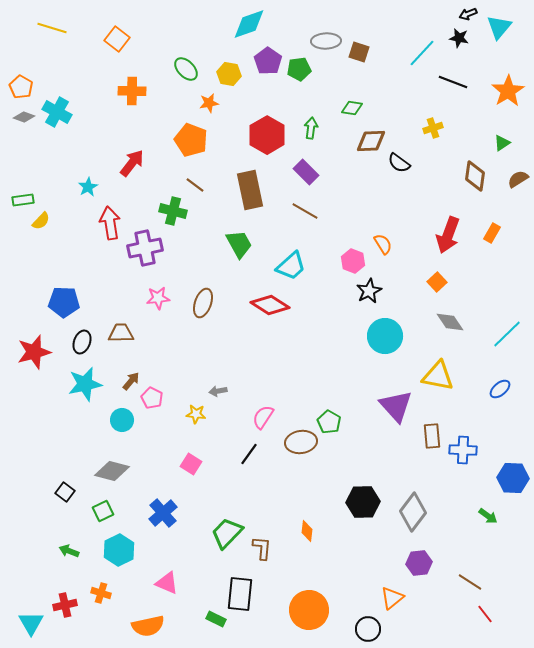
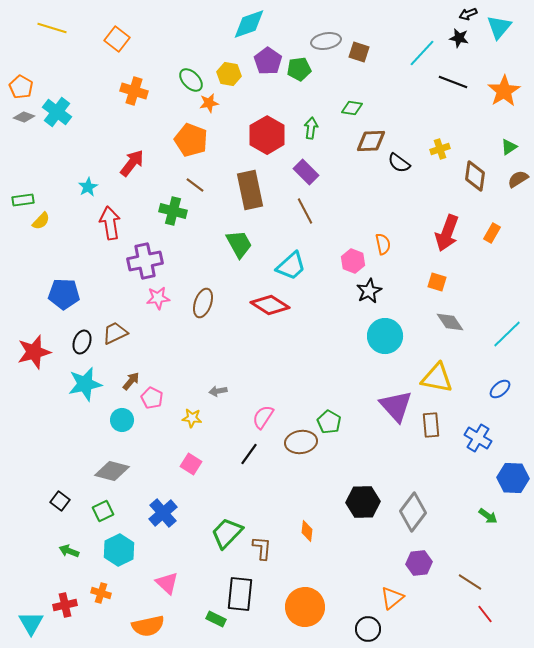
gray ellipse at (326, 41): rotated 8 degrees counterclockwise
green ellipse at (186, 69): moved 5 px right, 11 px down
orange cross at (132, 91): moved 2 px right; rotated 16 degrees clockwise
orange star at (508, 91): moved 4 px left
cyan cross at (57, 112): rotated 8 degrees clockwise
yellow cross at (433, 128): moved 7 px right, 21 px down
green triangle at (502, 143): moved 7 px right, 4 px down
brown line at (305, 211): rotated 32 degrees clockwise
red arrow at (448, 235): moved 1 px left, 2 px up
orange semicircle at (383, 244): rotated 20 degrees clockwise
purple cross at (145, 248): moved 13 px down
orange square at (437, 282): rotated 30 degrees counterclockwise
blue pentagon at (64, 302): moved 8 px up
brown trapezoid at (121, 333): moved 6 px left; rotated 24 degrees counterclockwise
yellow triangle at (438, 376): moved 1 px left, 2 px down
yellow star at (196, 414): moved 4 px left, 4 px down
brown rectangle at (432, 436): moved 1 px left, 11 px up
blue cross at (463, 450): moved 15 px right, 12 px up; rotated 28 degrees clockwise
black square at (65, 492): moved 5 px left, 9 px down
pink triangle at (167, 583): rotated 20 degrees clockwise
orange circle at (309, 610): moved 4 px left, 3 px up
